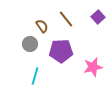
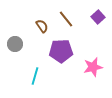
gray circle: moved 15 px left
